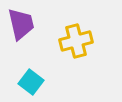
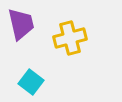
yellow cross: moved 6 px left, 3 px up
